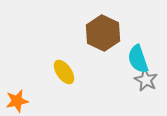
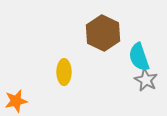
cyan semicircle: moved 1 px right, 2 px up
yellow ellipse: rotated 35 degrees clockwise
orange star: moved 1 px left
